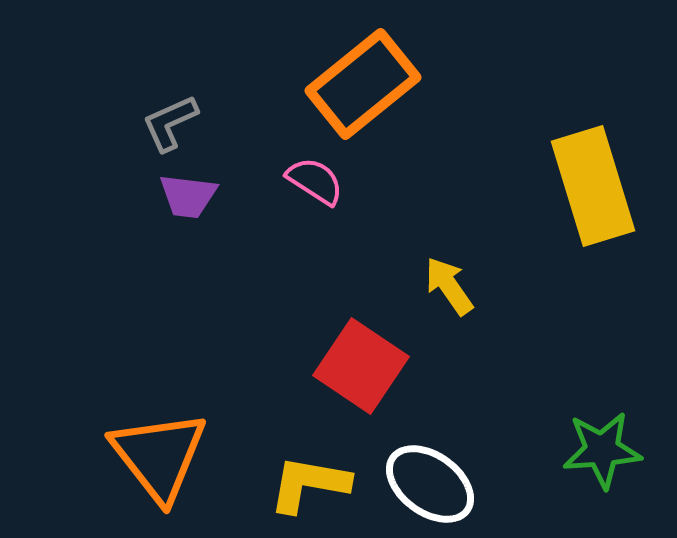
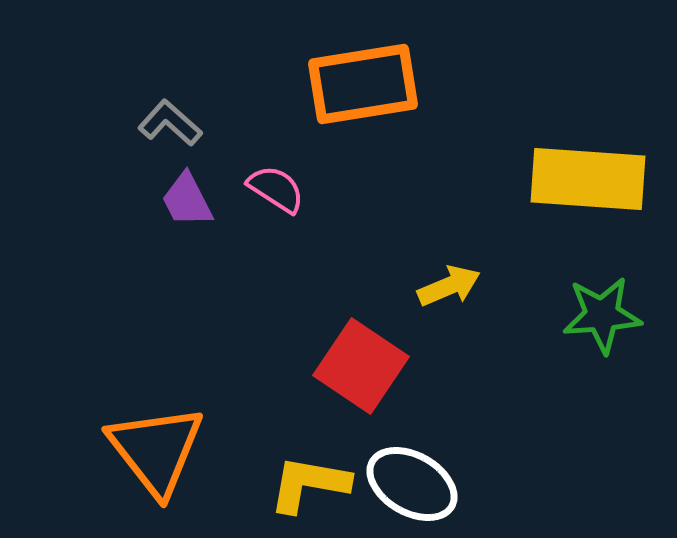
orange rectangle: rotated 30 degrees clockwise
gray L-shape: rotated 66 degrees clockwise
pink semicircle: moved 39 px left, 8 px down
yellow rectangle: moved 5 px left, 7 px up; rotated 69 degrees counterclockwise
purple trapezoid: moved 1 px left, 4 px down; rotated 56 degrees clockwise
yellow arrow: rotated 102 degrees clockwise
green star: moved 135 px up
orange triangle: moved 3 px left, 6 px up
white ellipse: moved 18 px left; rotated 6 degrees counterclockwise
